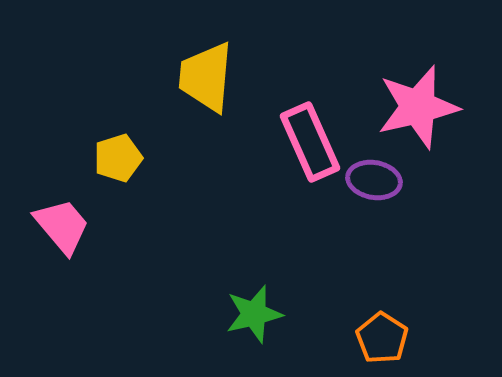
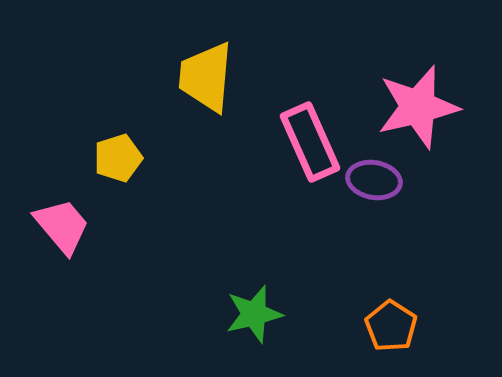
orange pentagon: moved 9 px right, 12 px up
